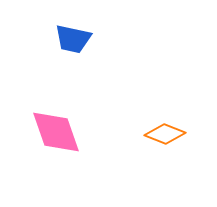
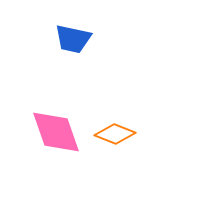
orange diamond: moved 50 px left
